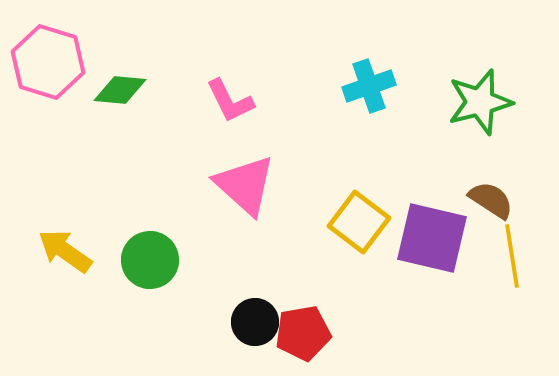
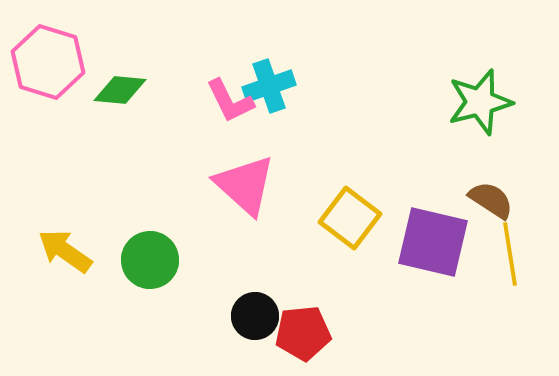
cyan cross: moved 100 px left
yellow square: moved 9 px left, 4 px up
purple square: moved 1 px right, 4 px down
yellow line: moved 2 px left, 2 px up
black circle: moved 6 px up
red pentagon: rotated 4 degrees clockwise
